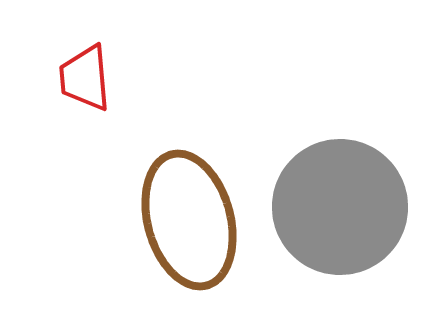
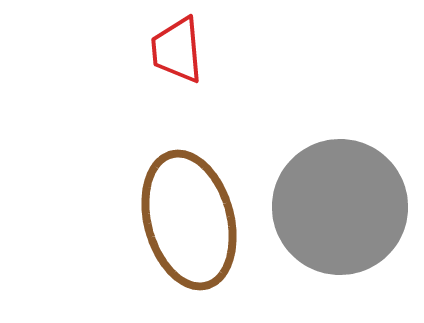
red trapezoid: moved 92 px right, 28 px up
